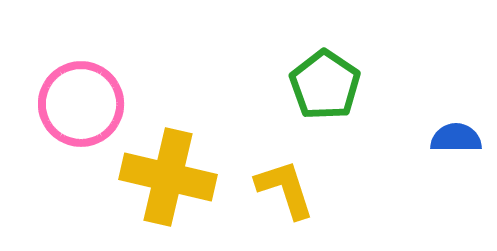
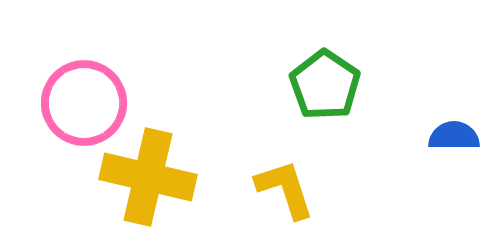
pink circle: moved 3 px right, 1 px up
blue semicircle: moved 2 px left, 2 px up
yellow cross: moved 20 px left
